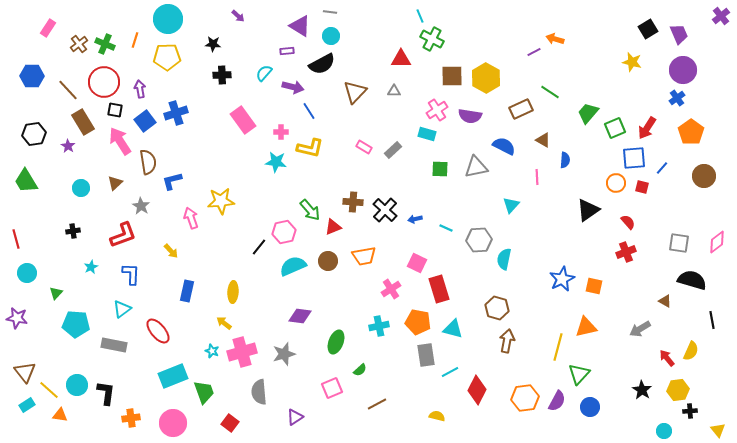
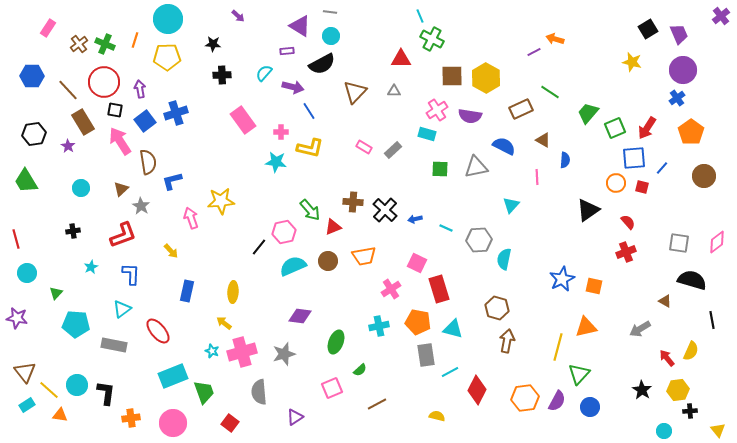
brown triangle at (115, 183): moved 6 px right, 6 px down
